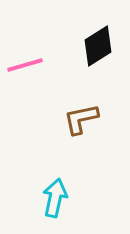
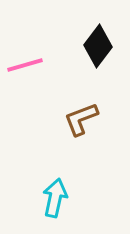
black diamond: rotated 21 degrees counterclockwise
brown L-shape: rotated 9 degrees counterclockwise
